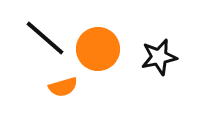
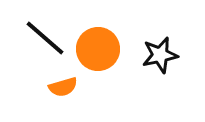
black star: moved 1 px right, 2 px up
